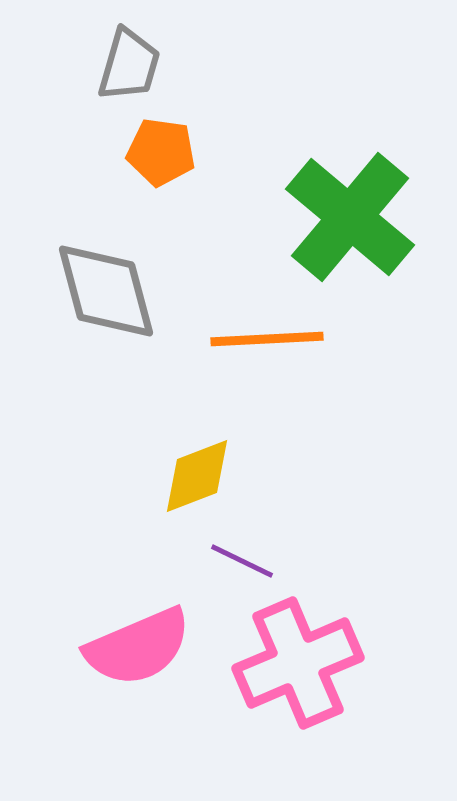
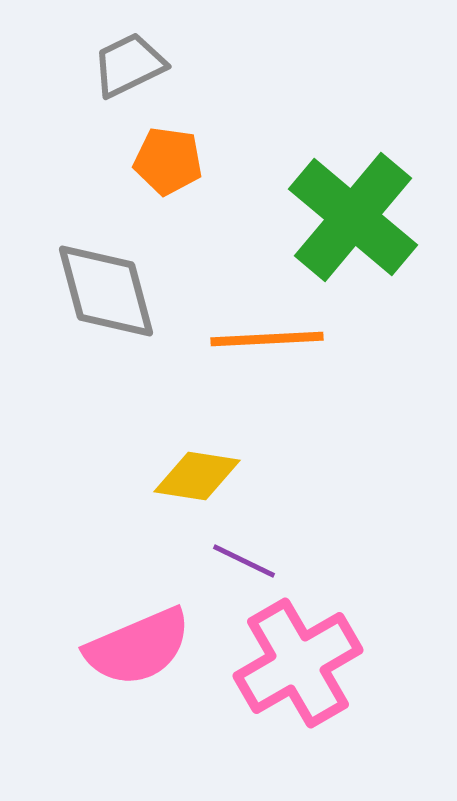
gray trapezoid: rotated 132 degrees counterclockwise
orange pentagon: moved 7 px right, 9 px down
green cross: moved 3 px right
yellow diamond: rotated 30 degrees clockwise
purple line: moved 2 px right
pink cross: rotated 7 degrees counterclockwise
